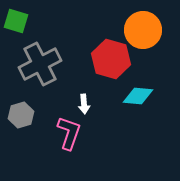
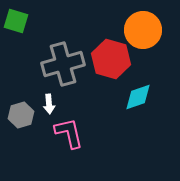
gray cross: moved 23 px right; rotated 12 degrees clockwise
cyan diamond: moved 1 px down; rotated 24 degrees counterclockwise
white arrow: moved 35 px left
pink L-shape: rotated 32 degrees counterclockwise
